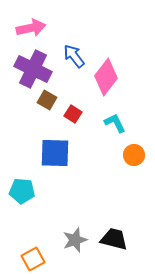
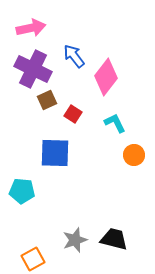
brown square: rotated 36 degrees clockwise
